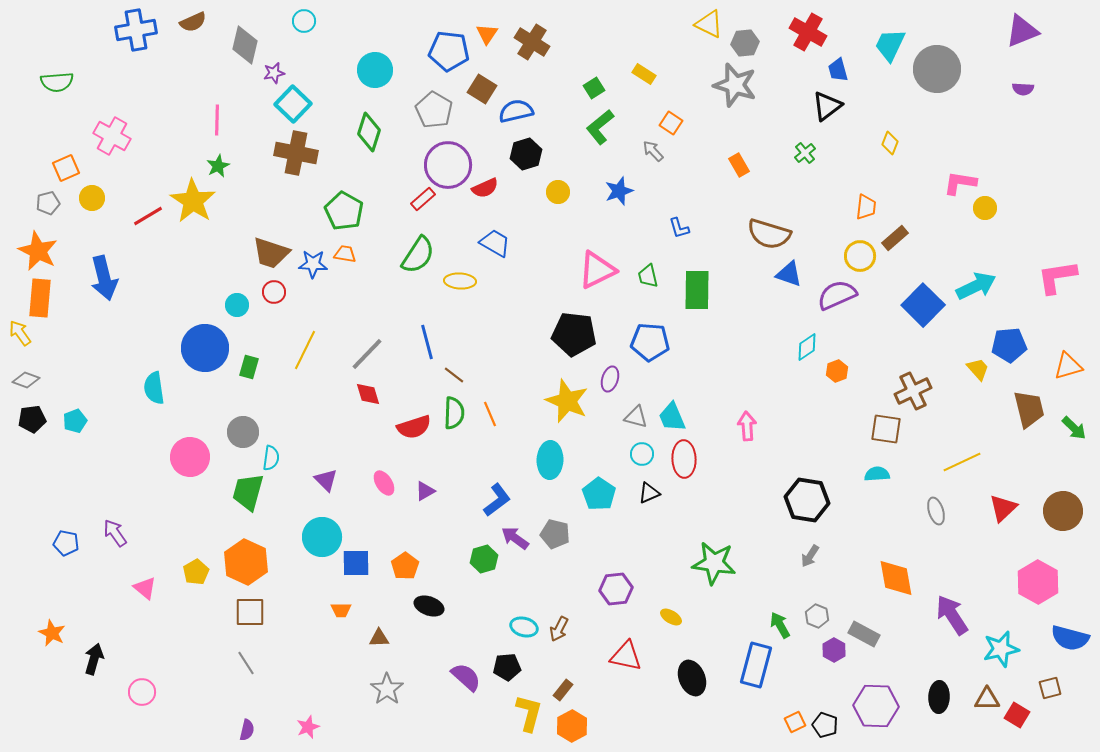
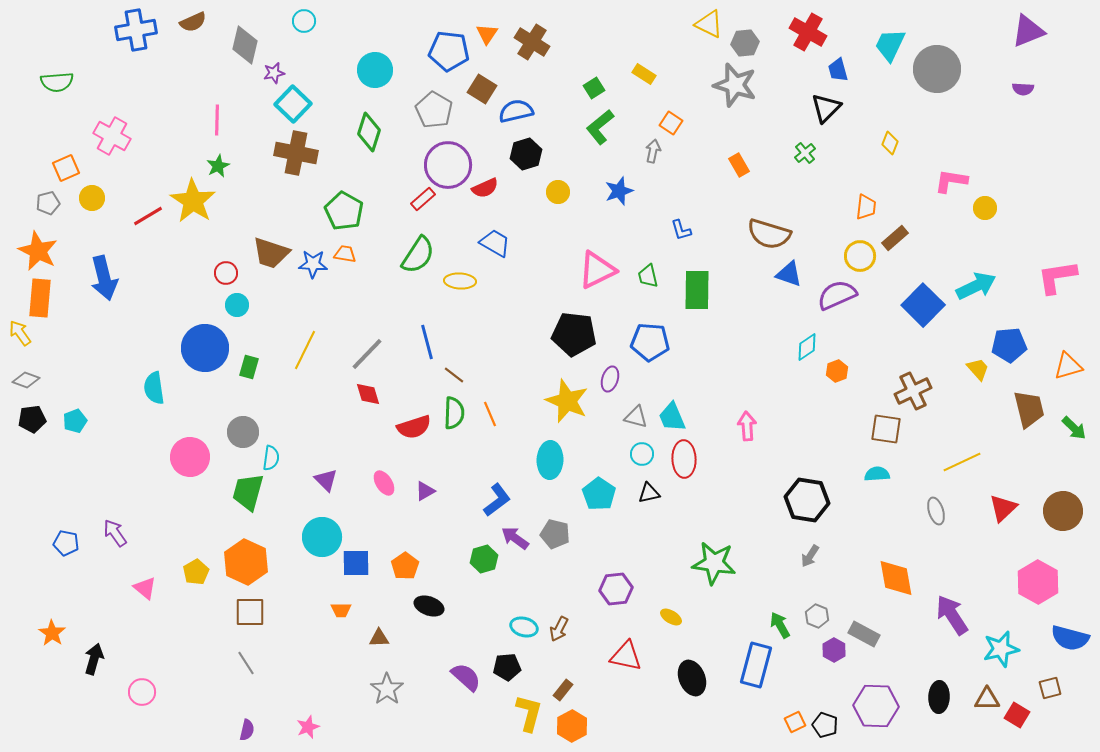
purple triangle at (1022, 31): moved 6 px right
black triangle at (827, 106): moved 1 px left, 2 px down; rotated 8 degrees counterclockwise
gray arrow at (653, 151): rotated 55 degrees clockwise
pink L-shape at (960, 183): moved 9 px left, 2 px up
blue L-shape at (679, 228): moved 2 px right, 2 px down
red circle at (274, 292): moved 48 px left, 19 px up
black triangle at (649, 493): rotated 10 degrees clockwise
orange star at (52, 633): rotated 8 degrees clockwise
